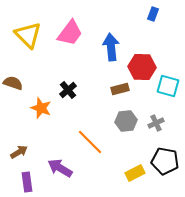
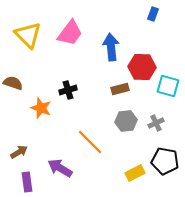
black cross: rotated 24 degrees clockwise
